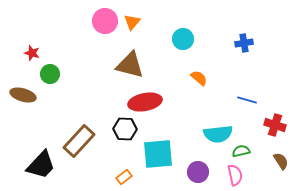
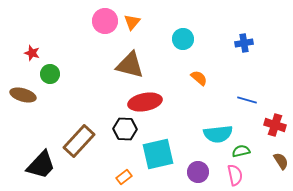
cyan square: rotated 8 degrees counterclockwise
